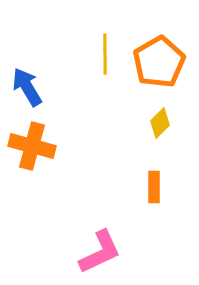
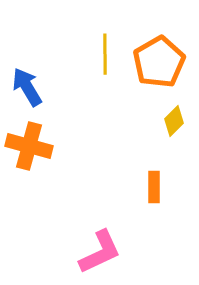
yellow diamond: moved 14 px right, 2 px up
orange cross: moved 3 px left
